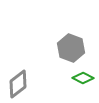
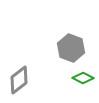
gray diamond: moved 1 px right, 4 px up
